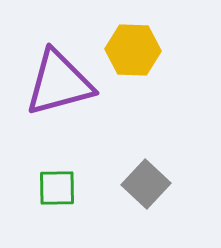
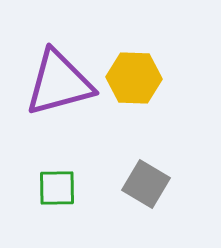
yellow hexagon: moved 1 px right, 28 px down
gray square: rotated 12 degrees counterclockwise
